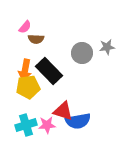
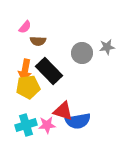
brown semicircle: moved 2 px right, 2 px down
